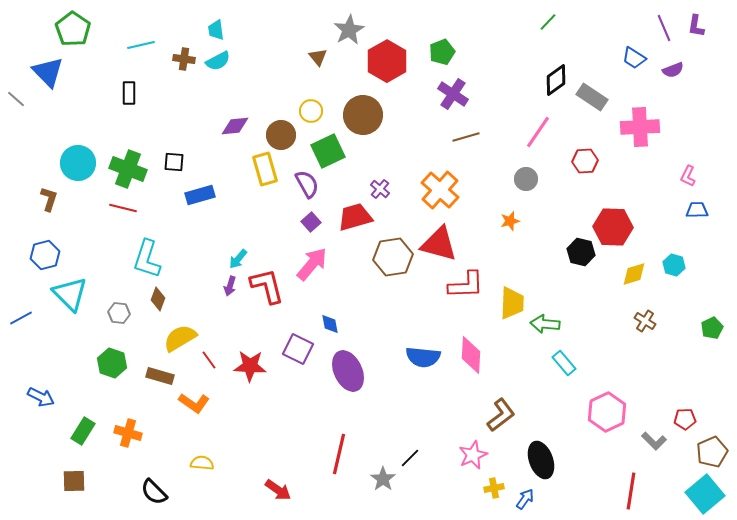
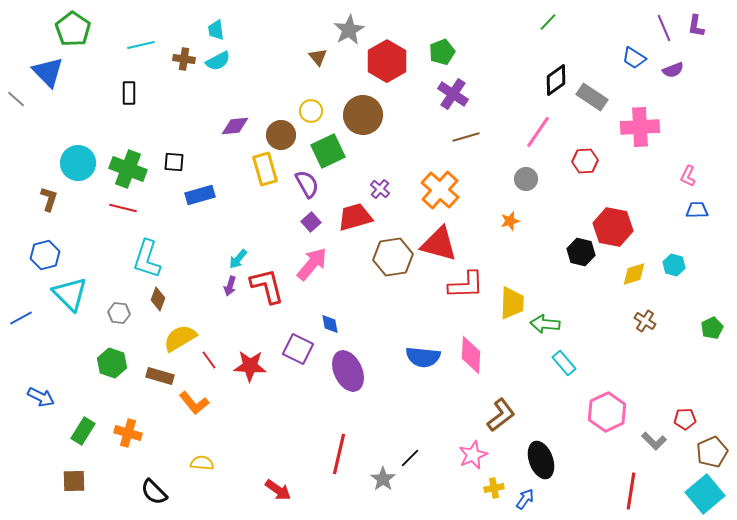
red hexagon at (613, 227): rotated 9 degrees clockwise
orange L-shape at (194, 403): rotated 16 degrees clockwise
